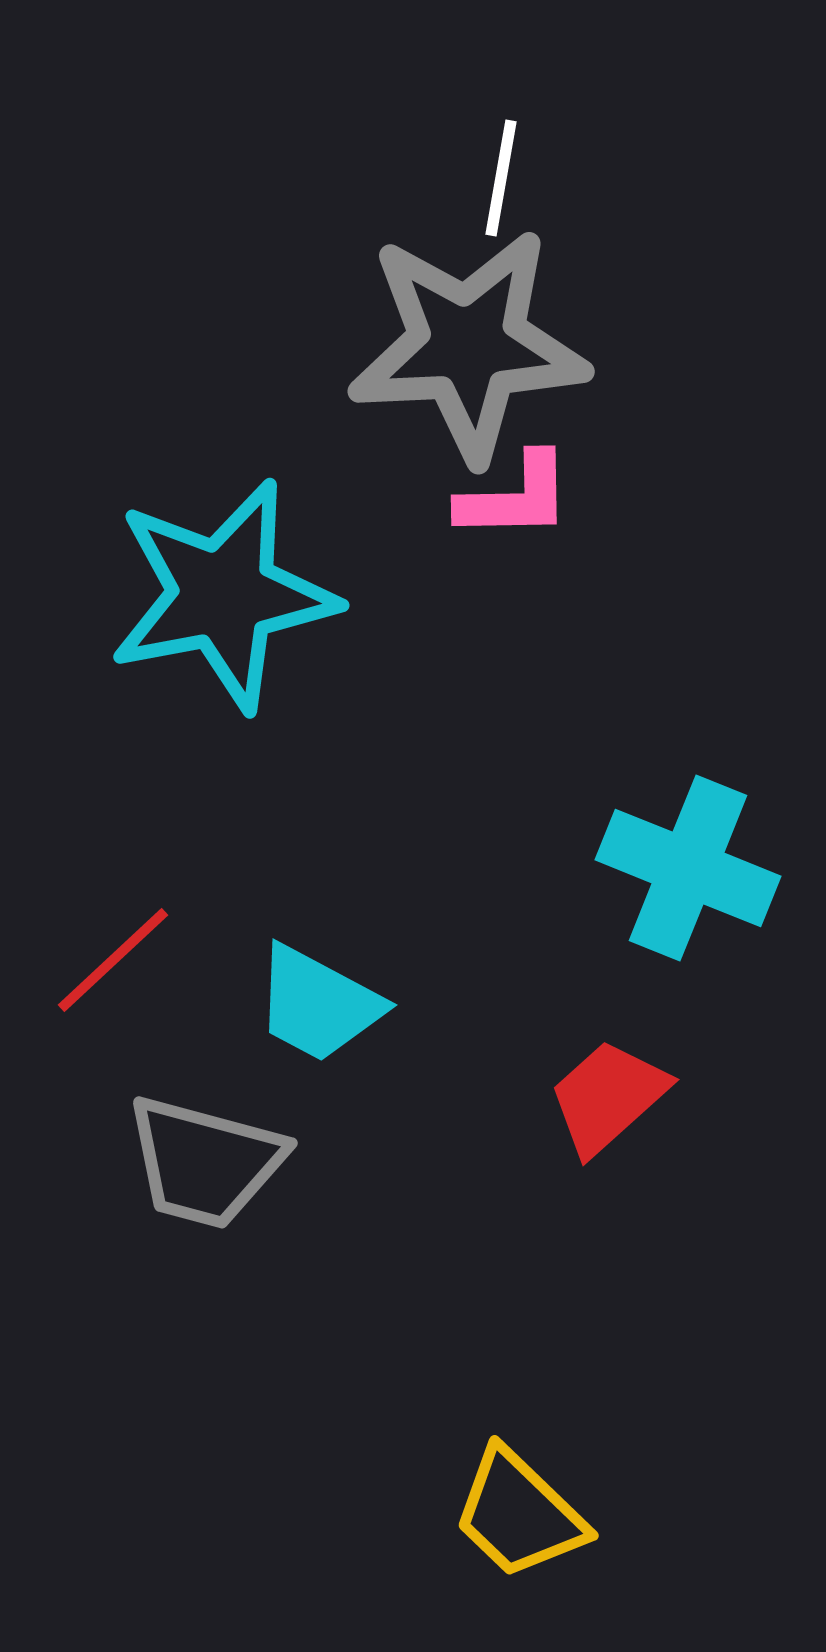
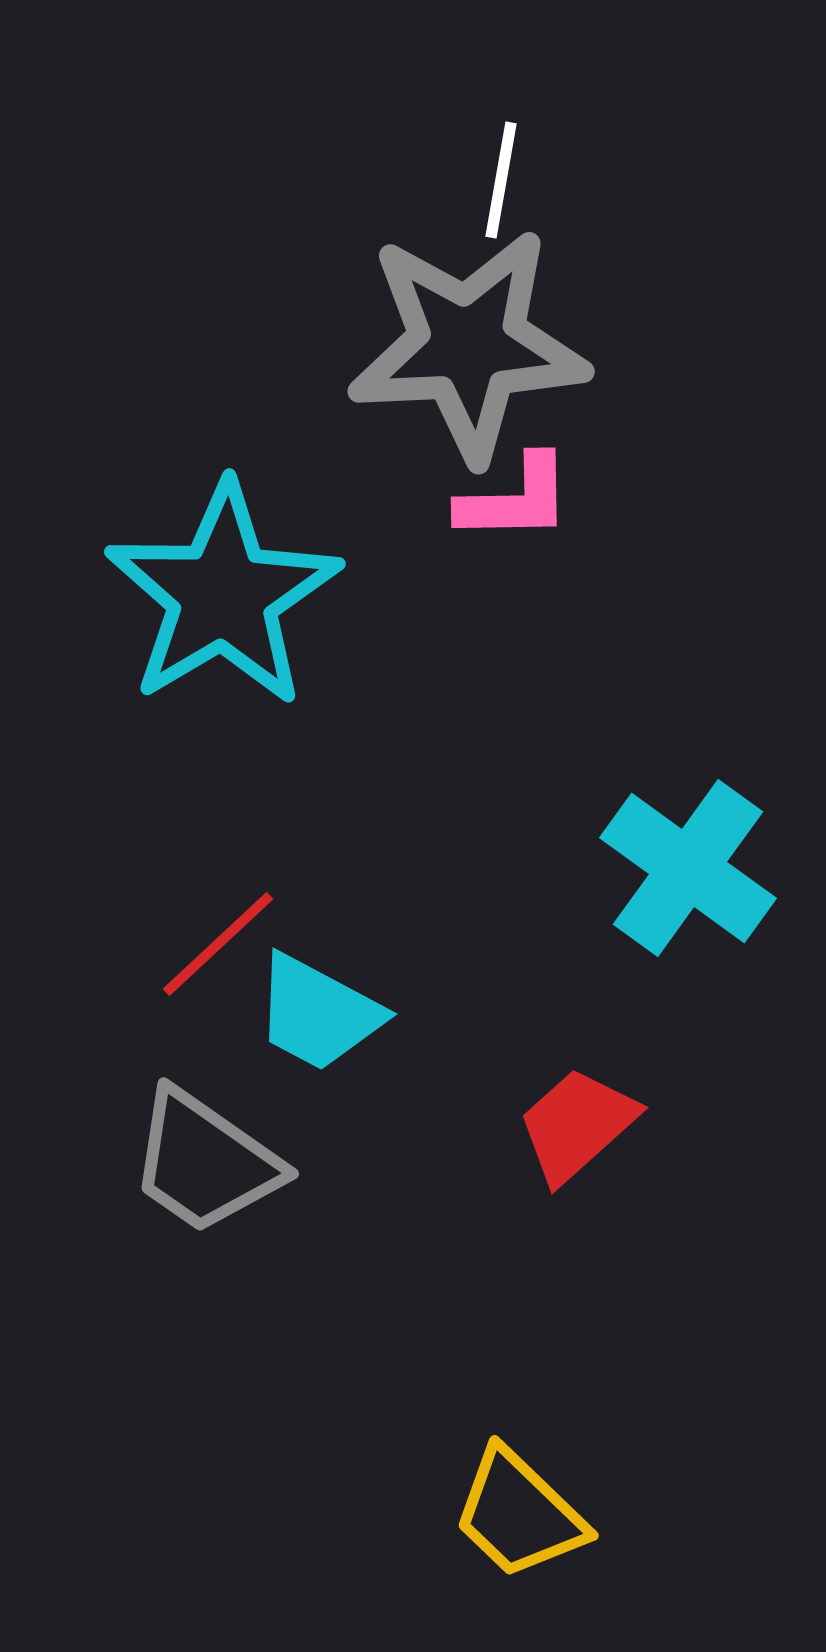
white line: moved 2 px down
pink L-shape: moved 2 px down
cyan star: rotated 20 degrees counterclockwise
cyan cross: rotated 14 degrees clockwise
red line: moved 105 px right, 16 px up
cyan trapezoid: moved 9 px down
red trapezoid: moved 31 px left, 28 px down
gray trapezoid: rotated 20 degrees clockwise
